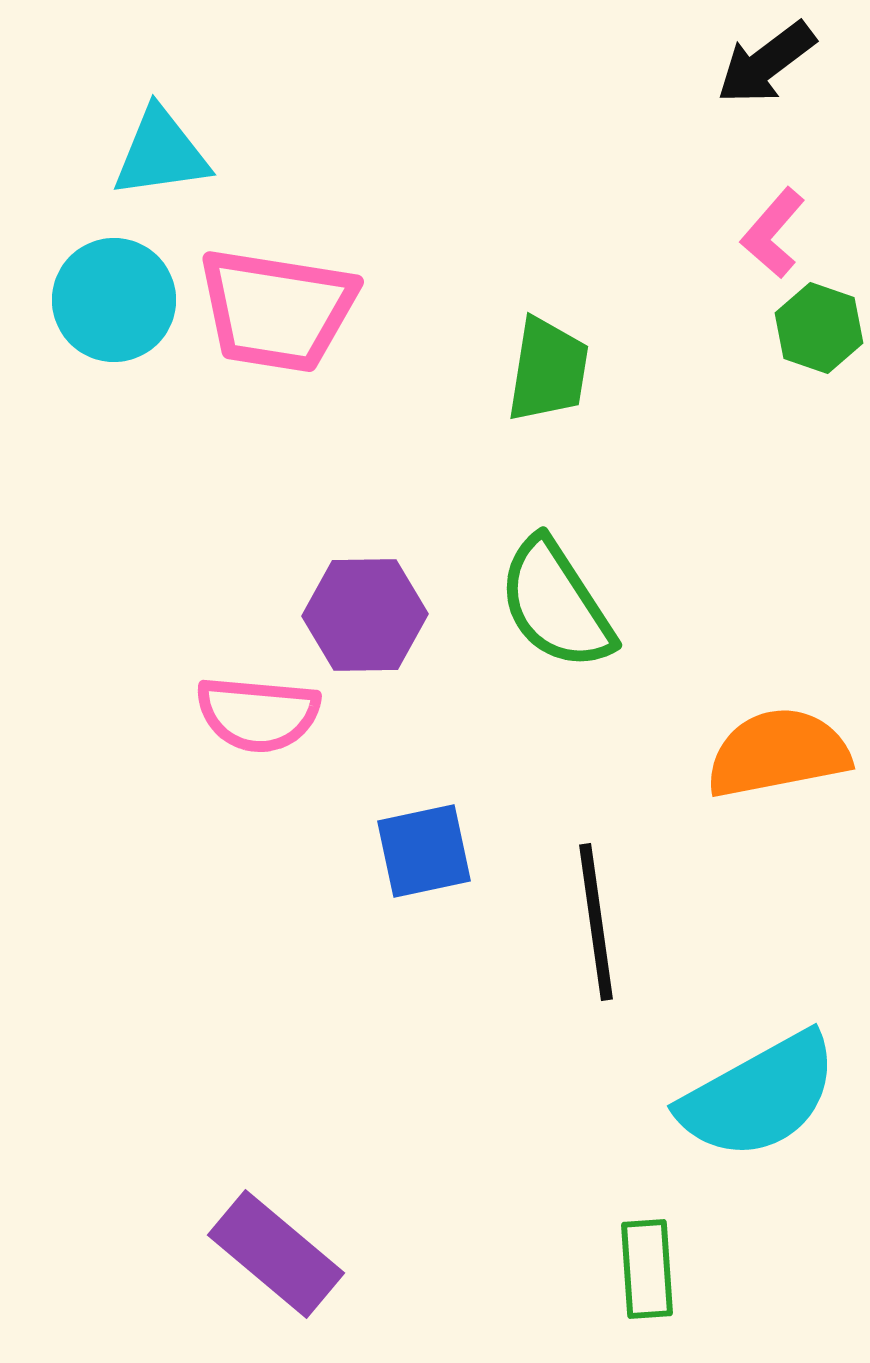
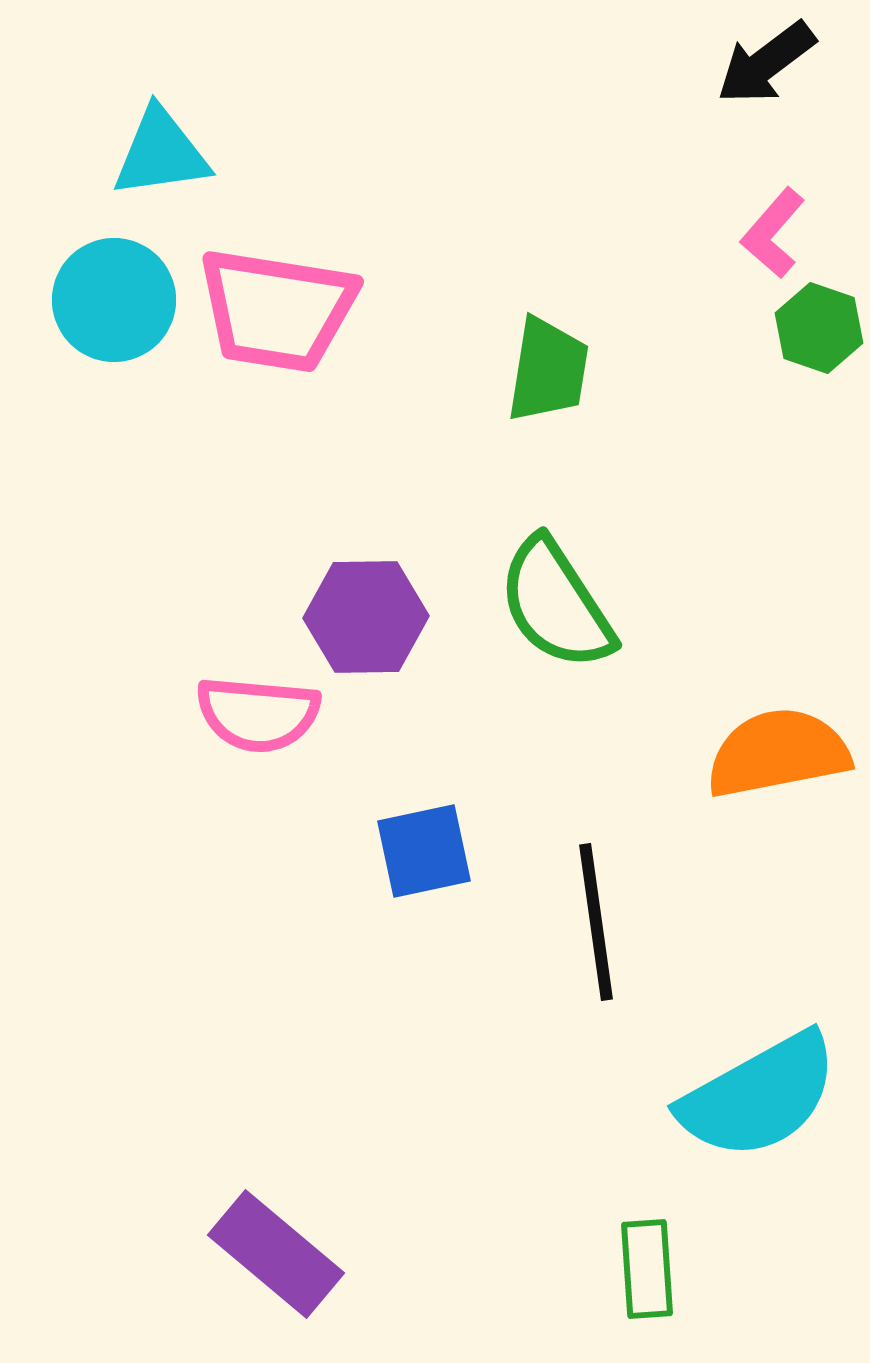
purple hexagon: moved 1 px right, 2 px down
